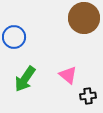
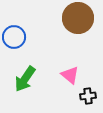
brown circle: moved 6 px left
pink triangle: moved 2 px right
